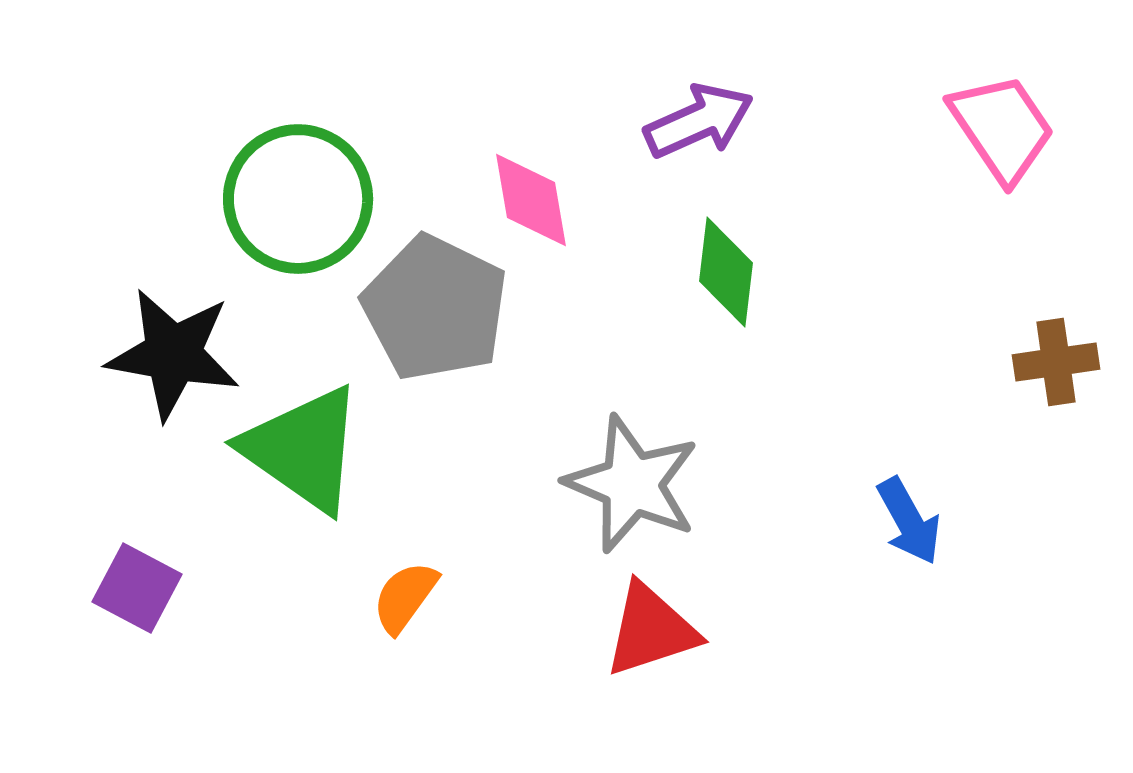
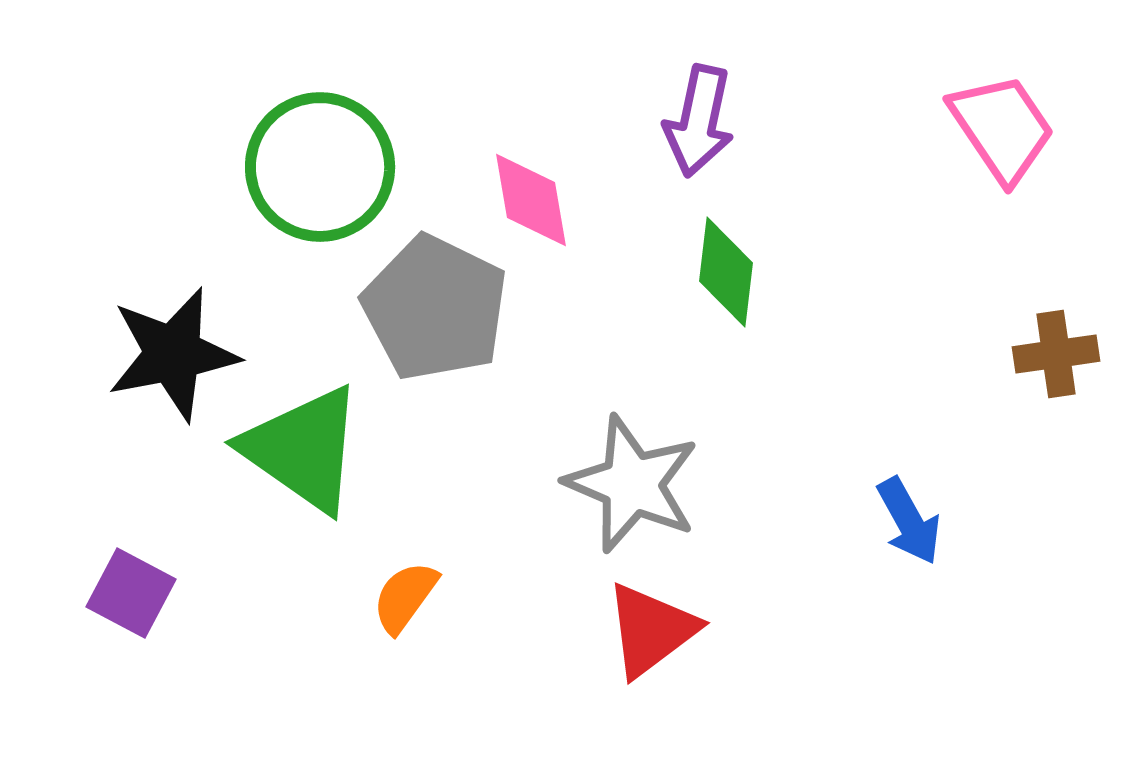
purple arrow: rotated 126 degrees clockwise
green circle: moved 22 px right, 32 px up
black star: rotated 21 degrees counterclockwise
brown cross: moved 8 px up
purple square: moved 6 px left, 5 px down
red triangle: rotated 19 degrees counterclockwise
